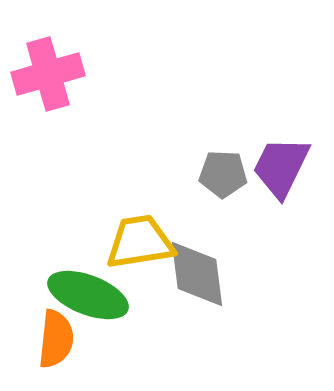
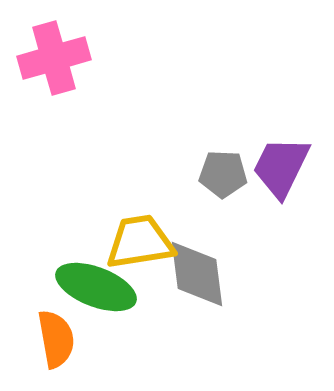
pink cross: moved 6 px right, 16 px up
green ellipse: moved 8 px right, 8 px up
orange semicircle: rotated 16 degrees counterclockwise
